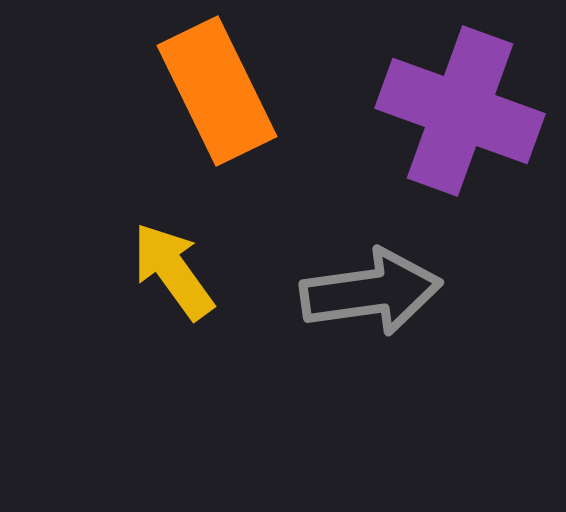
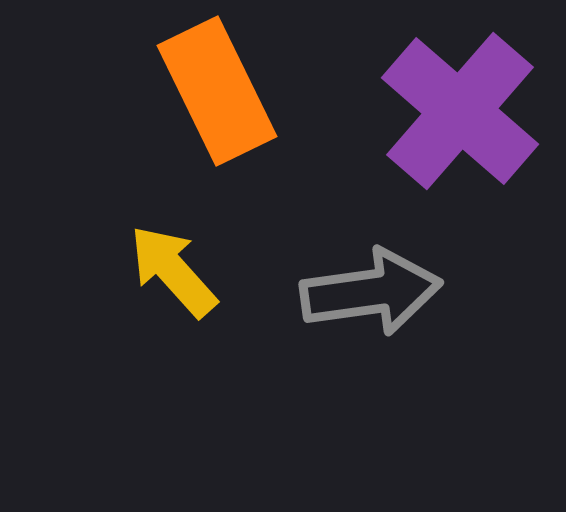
purple cross: rotated 21 degrees clockwise
yellow arrow: rotated 6 degrees counterclockwise
